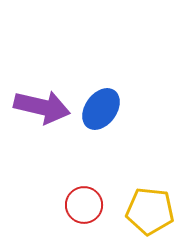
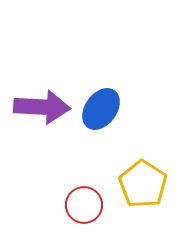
purple arrow: rotated 10 degrees counterclockwise
yellow pentagon: moved 7 px left, 27 px up; rotated 27 degrees clockwise
